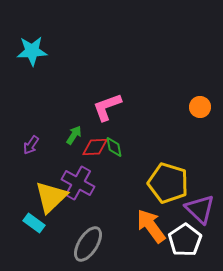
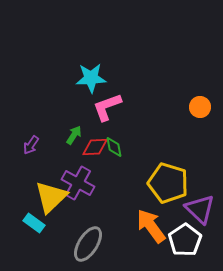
cyan star: moved 59 px right, 27 px down
